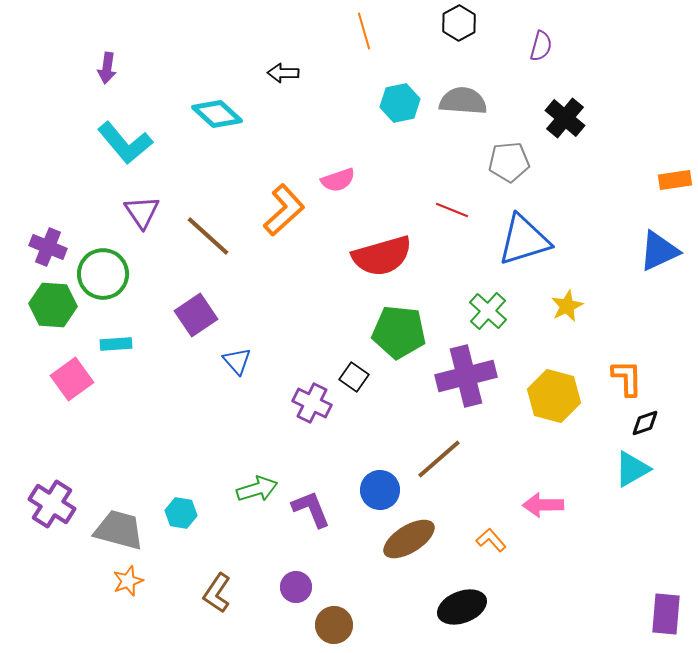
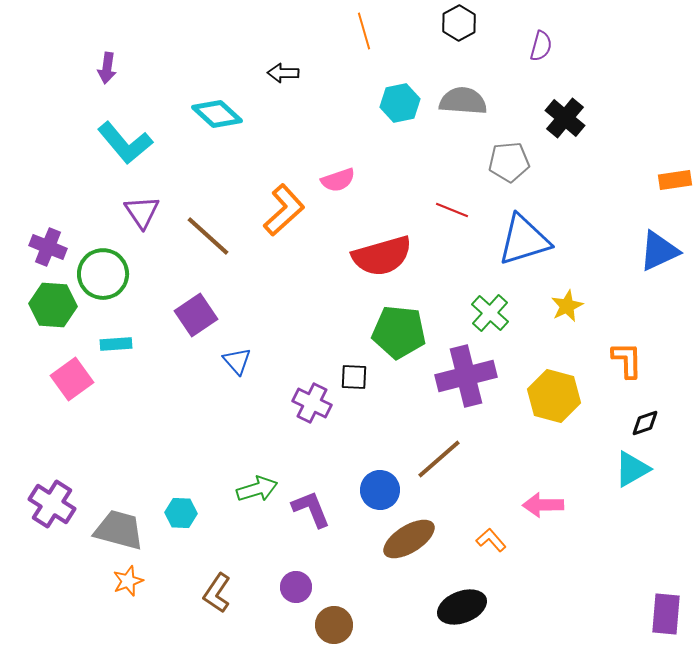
green cross at (488, 311): moved 2 px right, 2 px down
black square at (354, 377): rotated 32 degrees counterclockwise
orange L-shape at (627, 378): moved 18 px up
cyan hexagon at (181, 513): rotated 8 degrees counterclockwise
